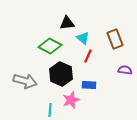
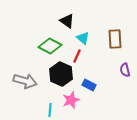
black triangle: moved 2 px up; rotated 42 degrees clockwise
brown rectangle: rotated 18 degrees clockwise
red line: moved 11 px left
purple semicircle: rotated 112 degrees counterclockwise
blue rectangle: rotated 24 degrees clockwise
